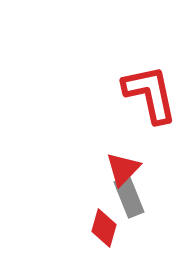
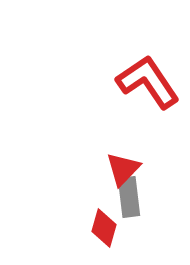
red L-shape: moved 2 px left, 12 px up; rotated 22 degrees counterclockwise
gray rectangle: rotated 15 degrees clockwise
